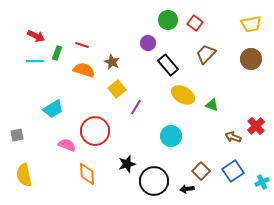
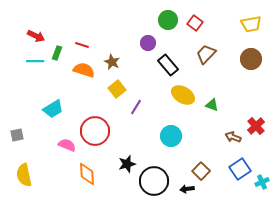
blue square: moved 7 px right, 2 px up
